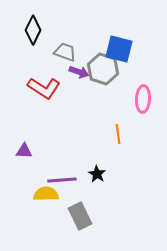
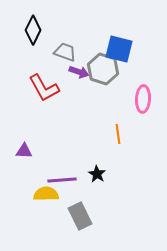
red L-shape: rotated 28 degrees clockwise
